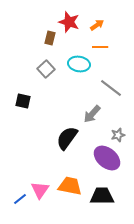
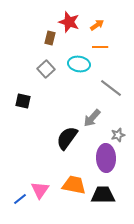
gray arrow: moved 4 px down
purple ellipse: moved 1 px left; rotated 48 degrees clockwise
orange trapezoid: moved 4 px right, 1 px up
black trapezoid: moved 1 px right, 1 px up
